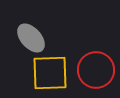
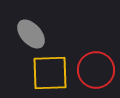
gray ellipse: moved 4 px up
